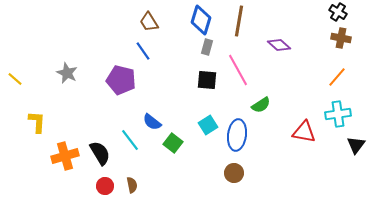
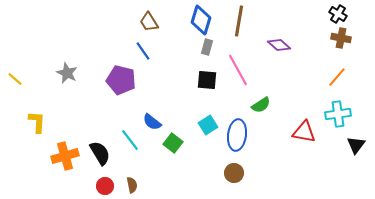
black cross: moved 2 px down
